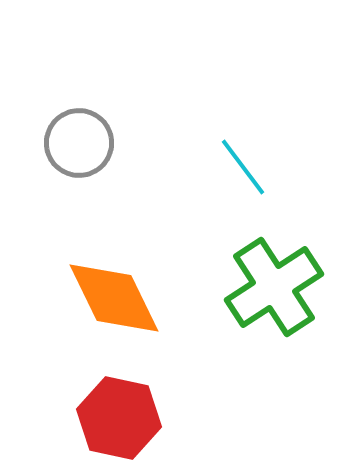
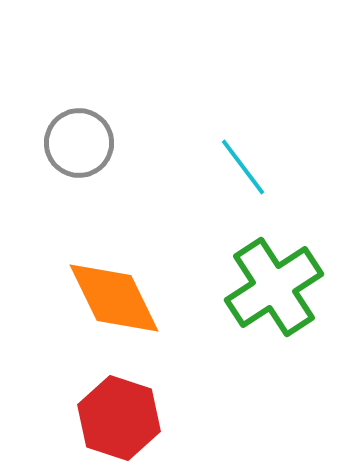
red hexagon: rotated 6 degrees clockwise
